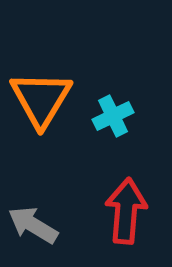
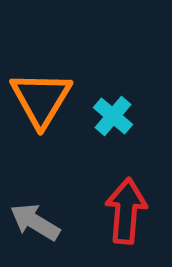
cyan cross: rotated 24 degrees counterclockwise
gray arrow: moved 2 px right, 3 px up
